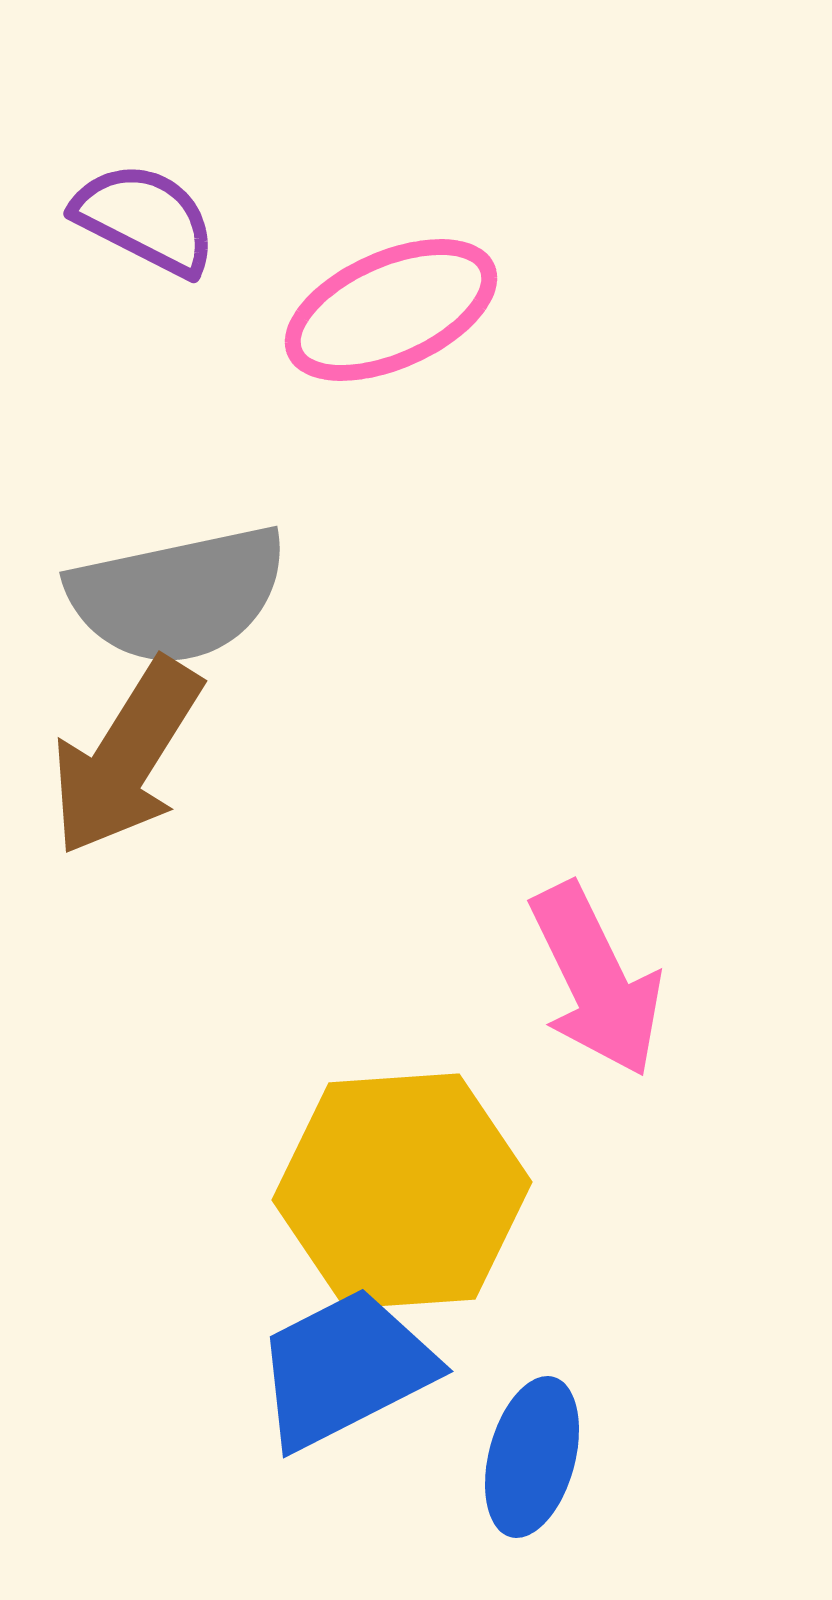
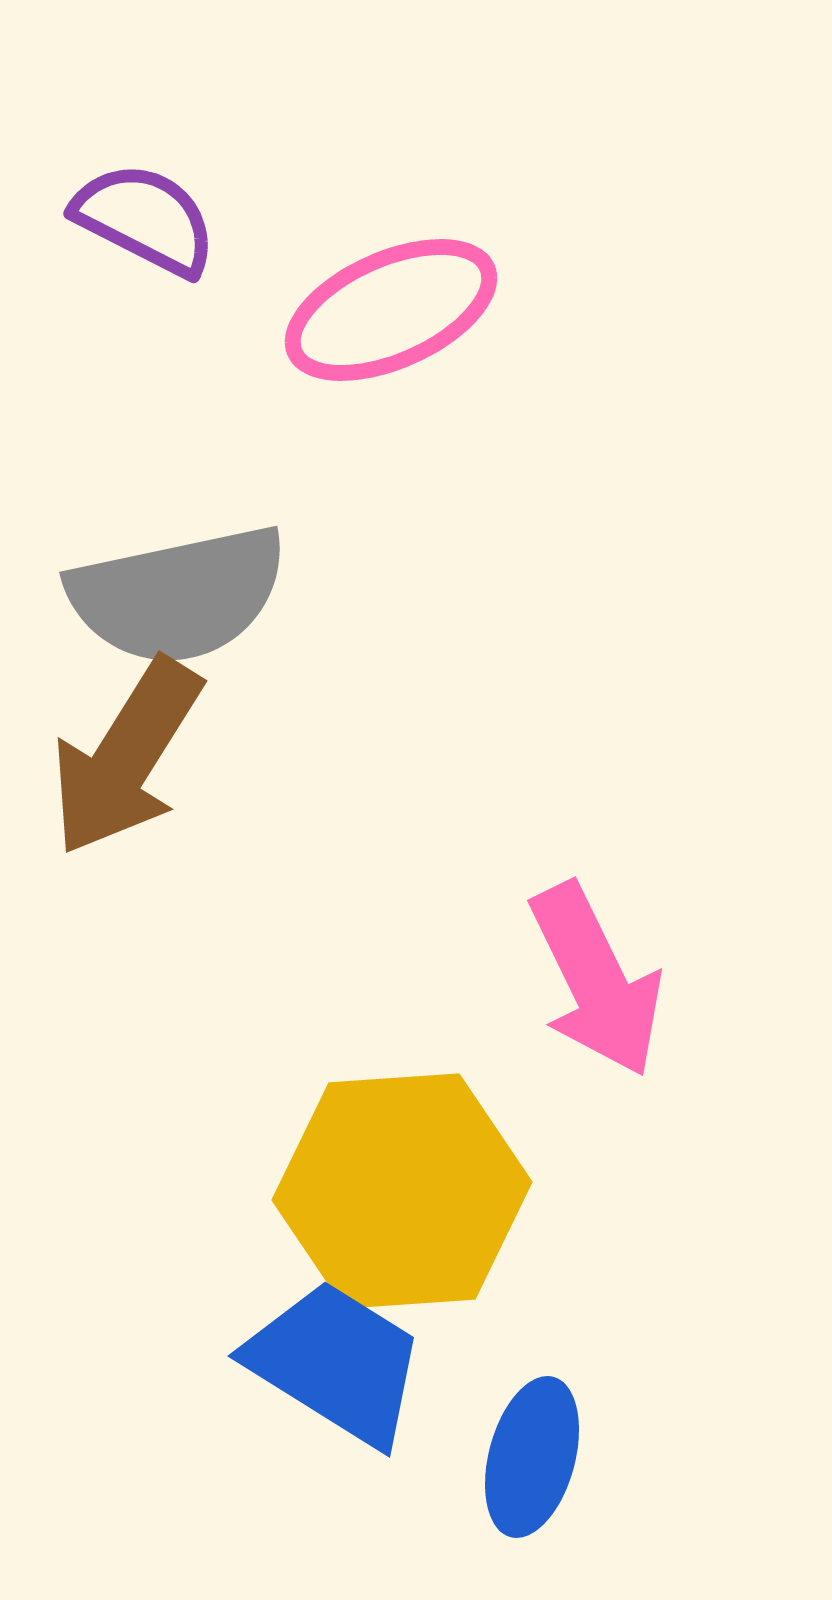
blue trapezoid: moved 9 px left, 6 px up; rotated 59 degrees clockwise
